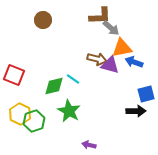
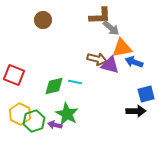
cyan line: moved 2 px right, 3 px down; rotated 24 degrees counterclockwise
green star: moved 2 px left, 3 px down
purple arrow: moved 34 px left, 20 px up
